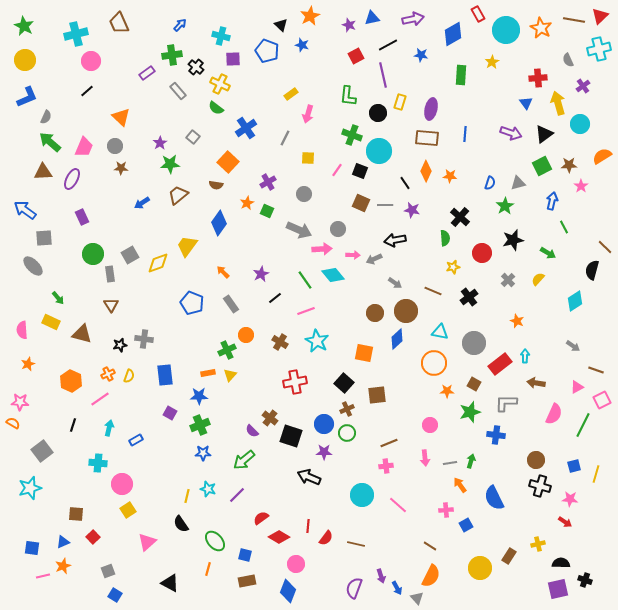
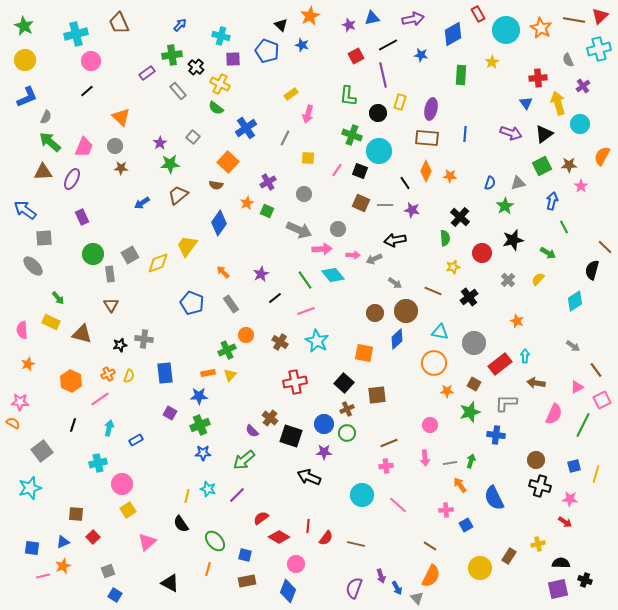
orange semicircle at (602, 156): rotated 30 degrees counterclockwise
brown line at (596, 370): rotated 35 degrees clockwise
blue rectangle at (165, 375): moved 2 px up
cyan cross at (98, 463): rotated 18 degrees counterclockwise
